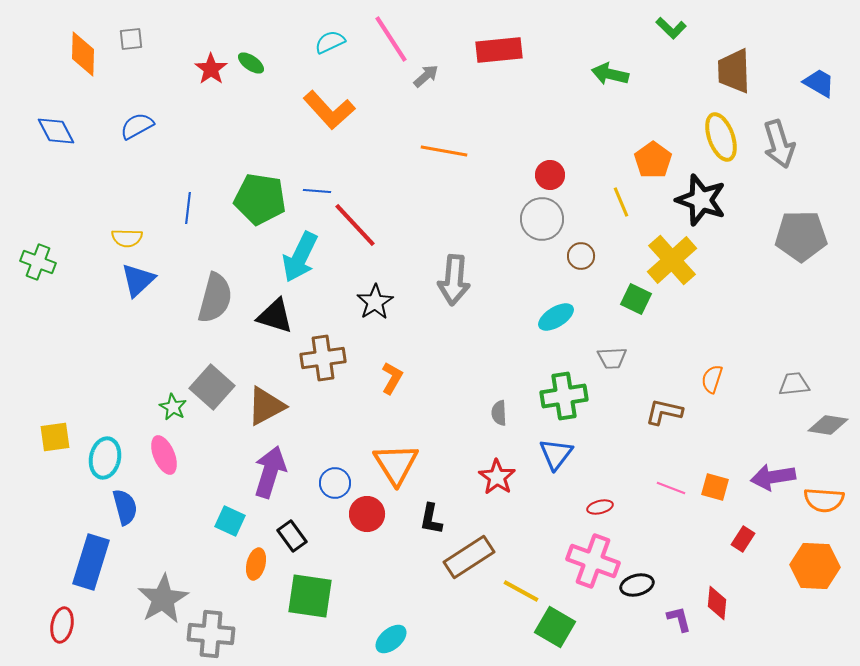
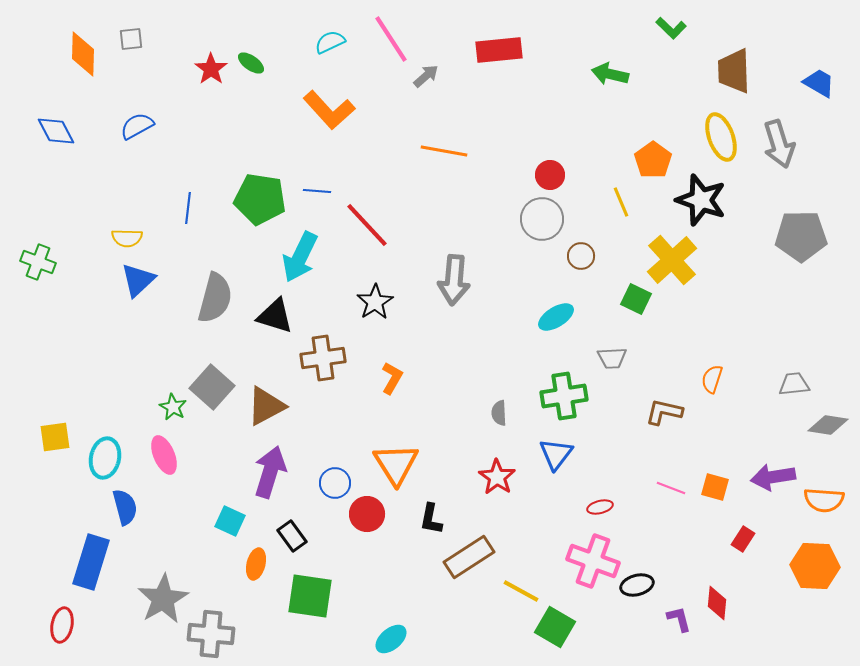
red line at (355, 225): moved 12 px right
